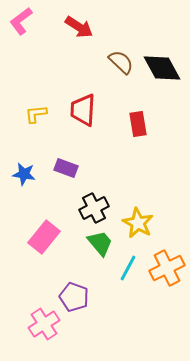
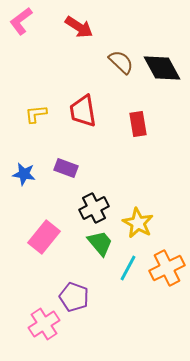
red trapezoid: moved 1 px down; rotated 12 degrees counterclockwise
